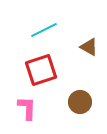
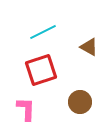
cyan line: moved 1 px left, 2 px down
pink L-shape: moved 1 px left, 1 px down
